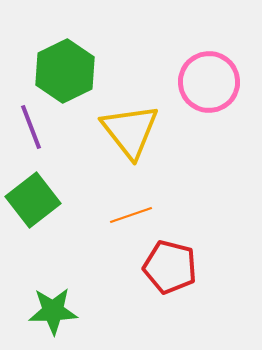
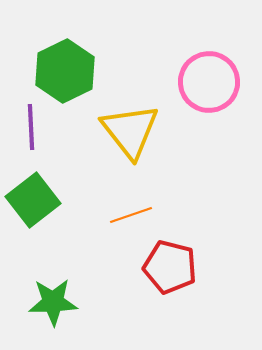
purple line: rotated 18 degrees clockwise
green star: moved 9 px up
